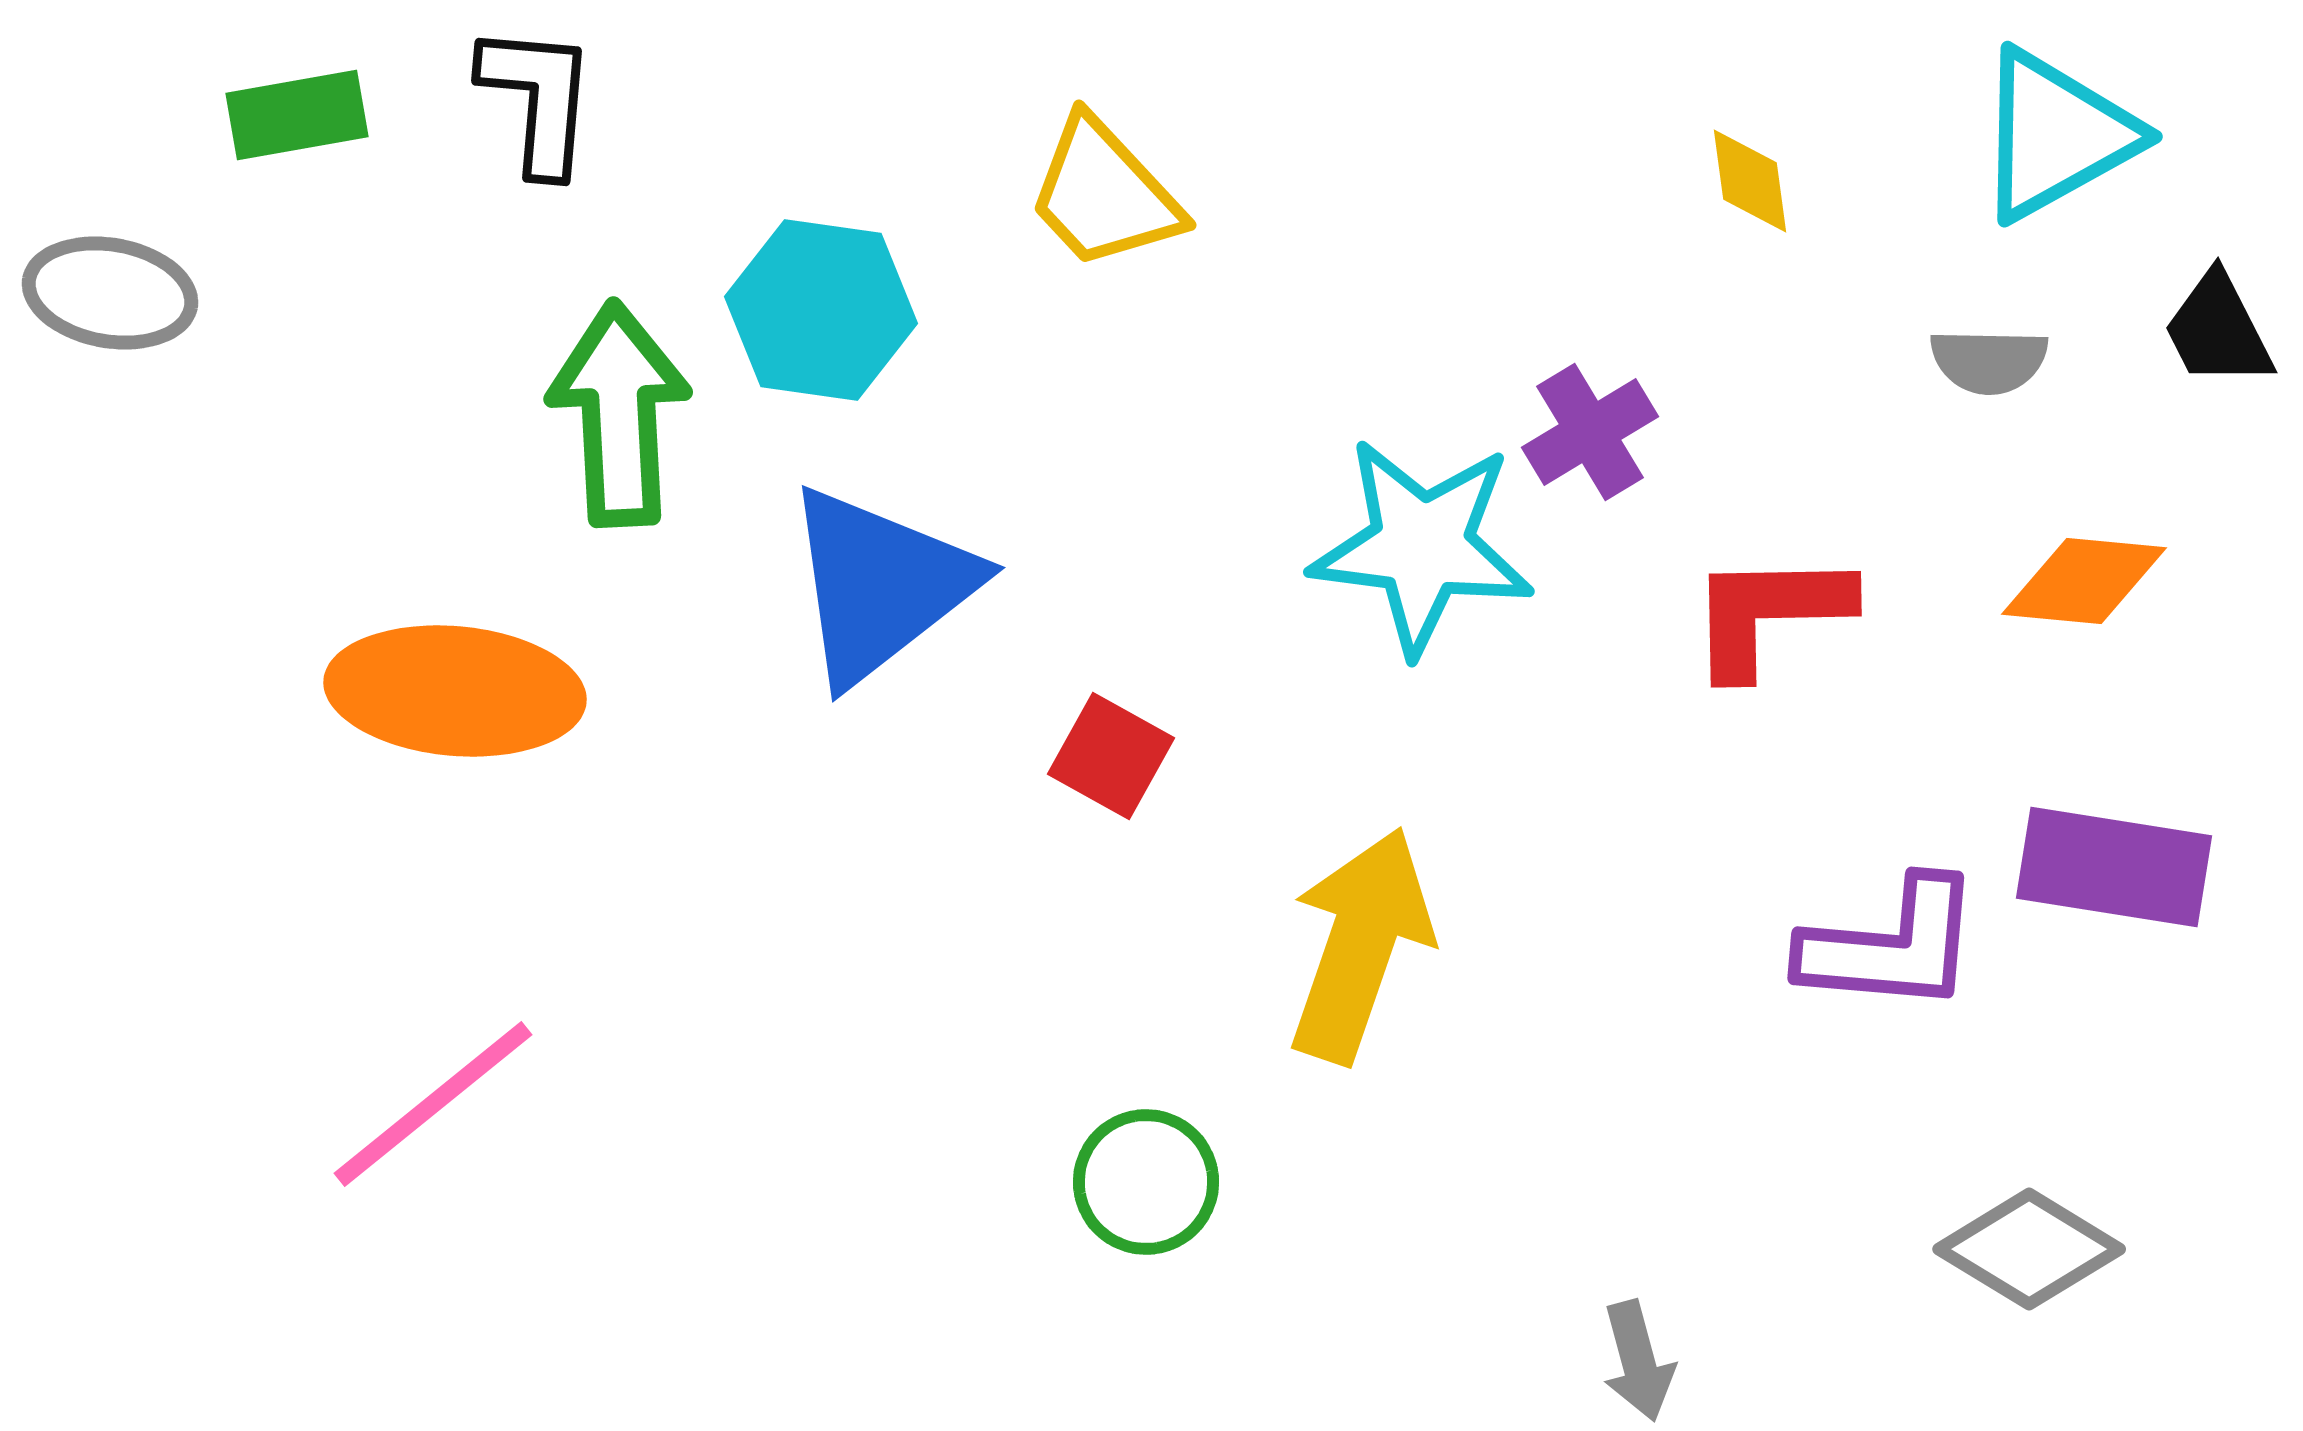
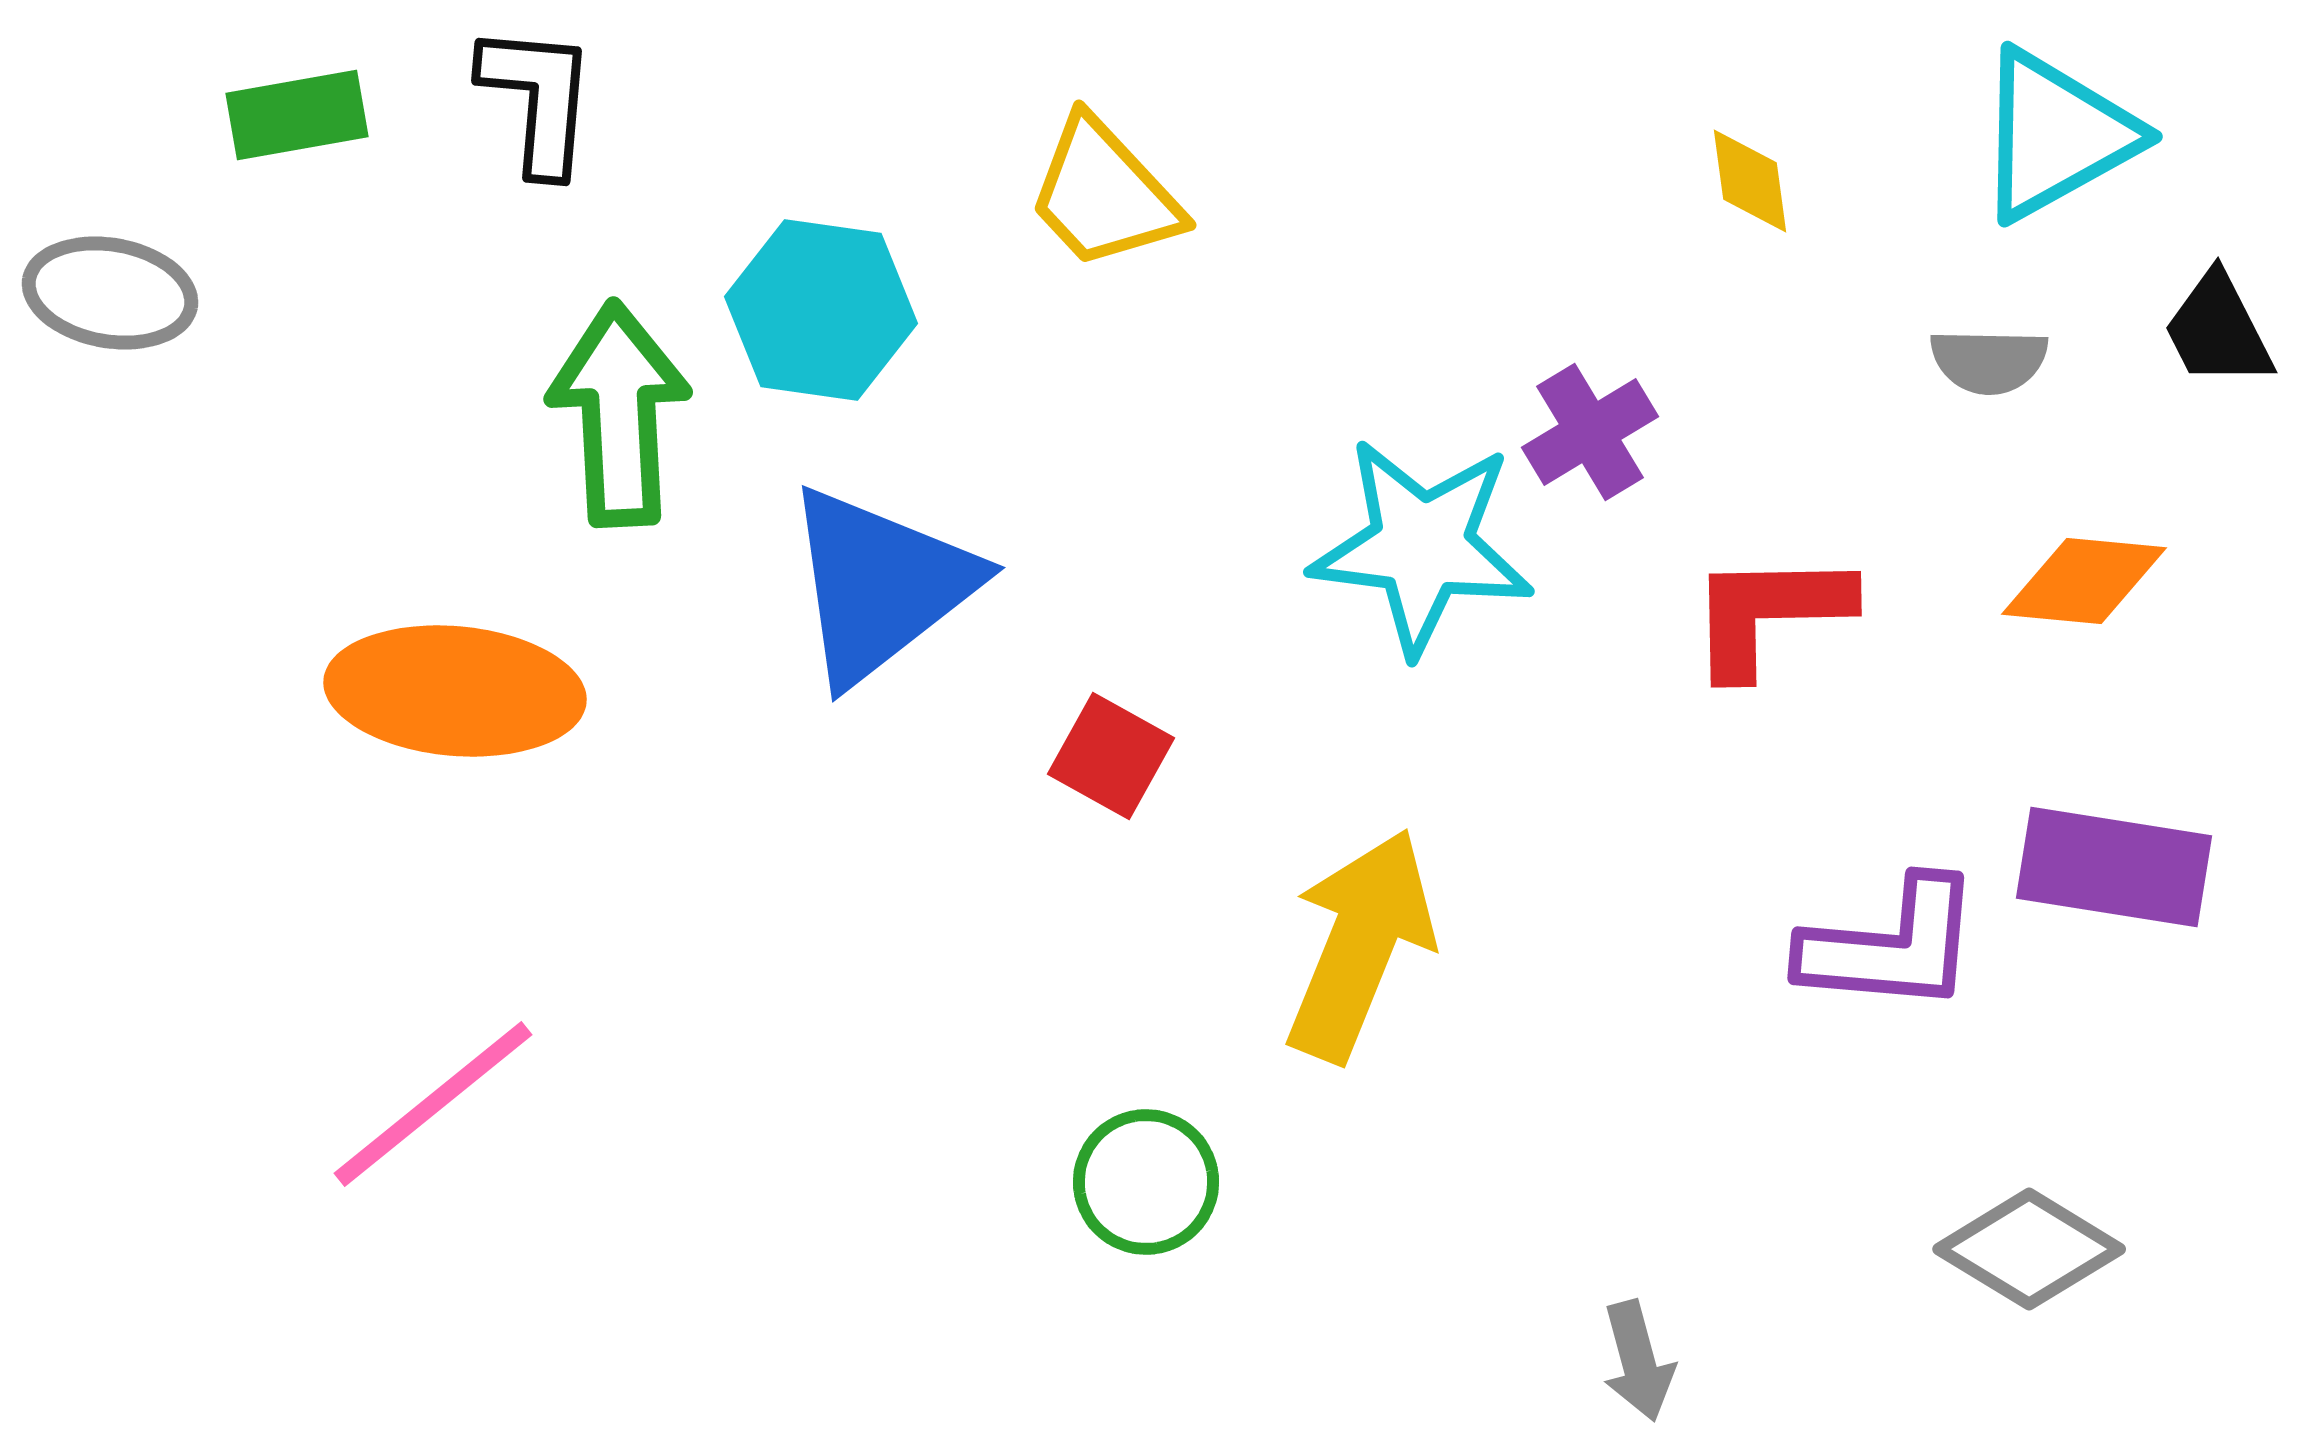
yellow arrow: rotated 3 degrees clockwise
